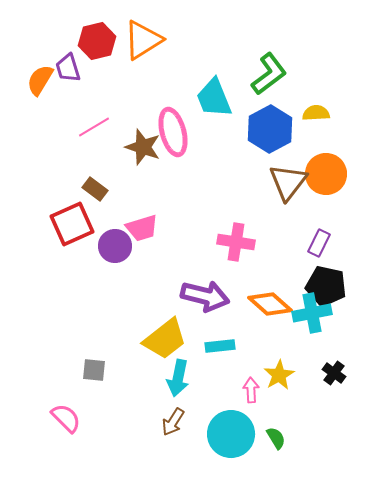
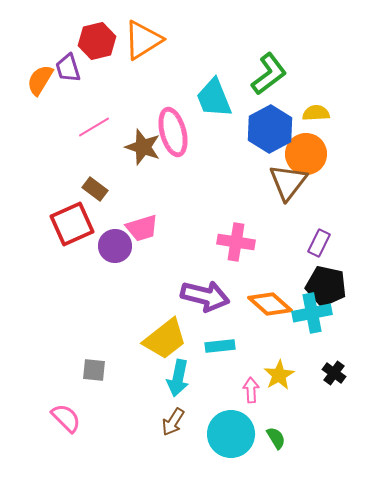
orange circle: moved 20 px left, 20 px up
